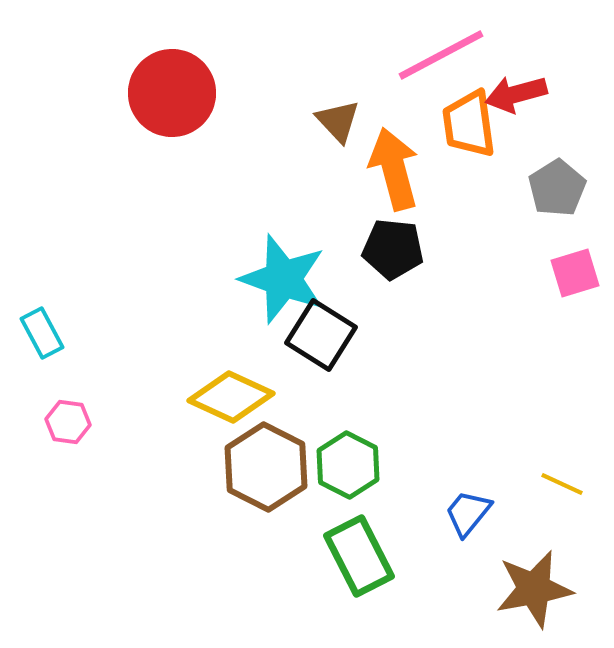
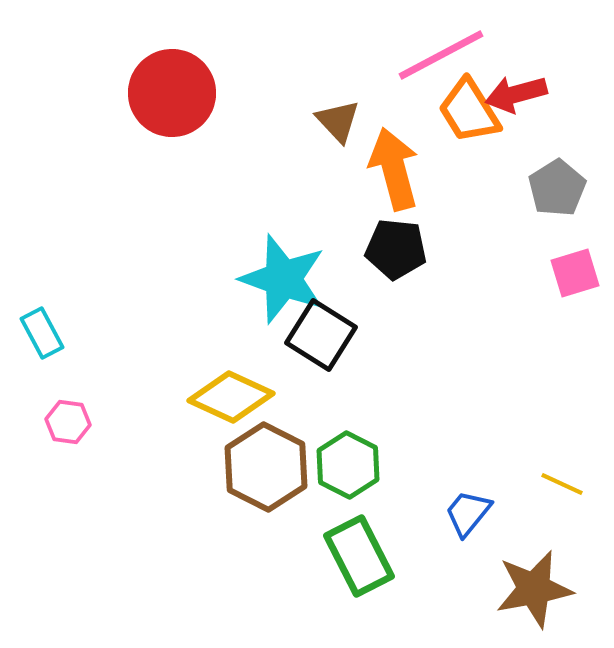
orange trapezoid: moved 13 px up; rotated 24 degrees counterclockwise
black pentagon: moved 3 px right
